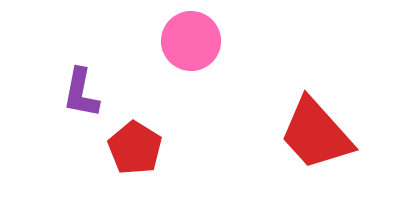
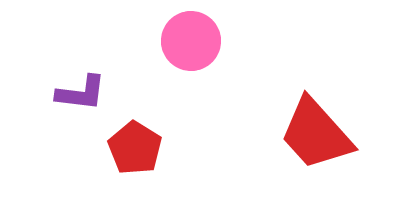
purple L-shape: rotated 94 degrees counterclockwise
